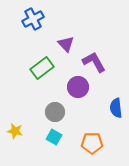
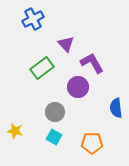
purple L-shape: moved 2 px left, 1 px down
